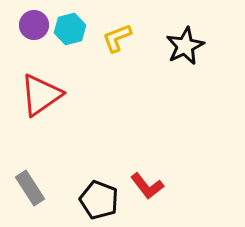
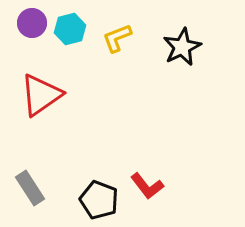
purple circle: moved 2 px left, 2 px up
black star: moved 3 px left, 1 px down
